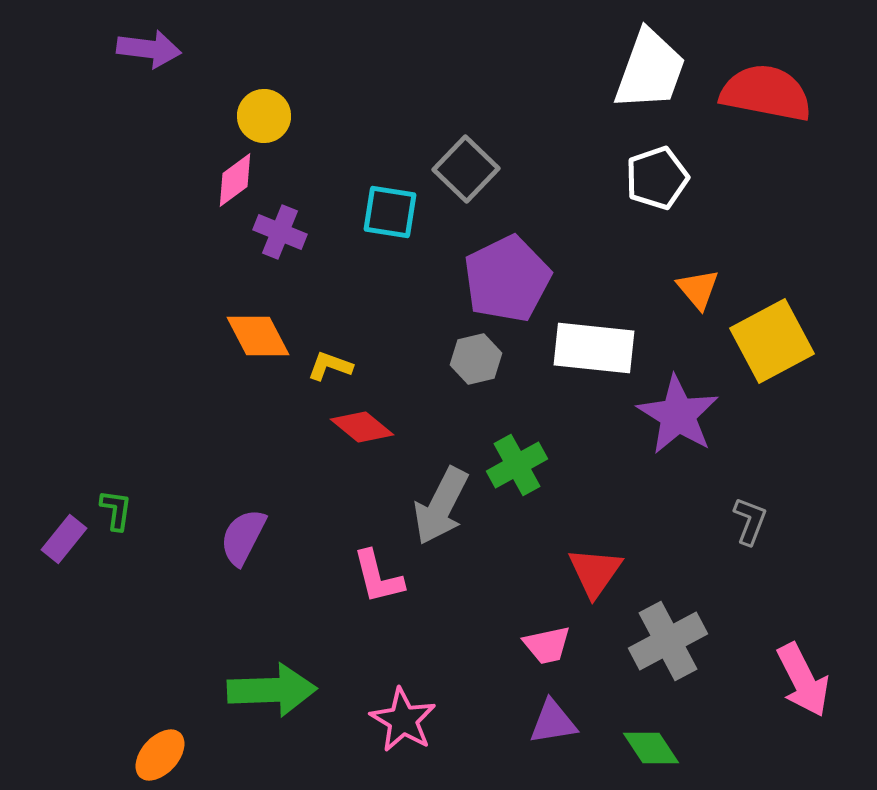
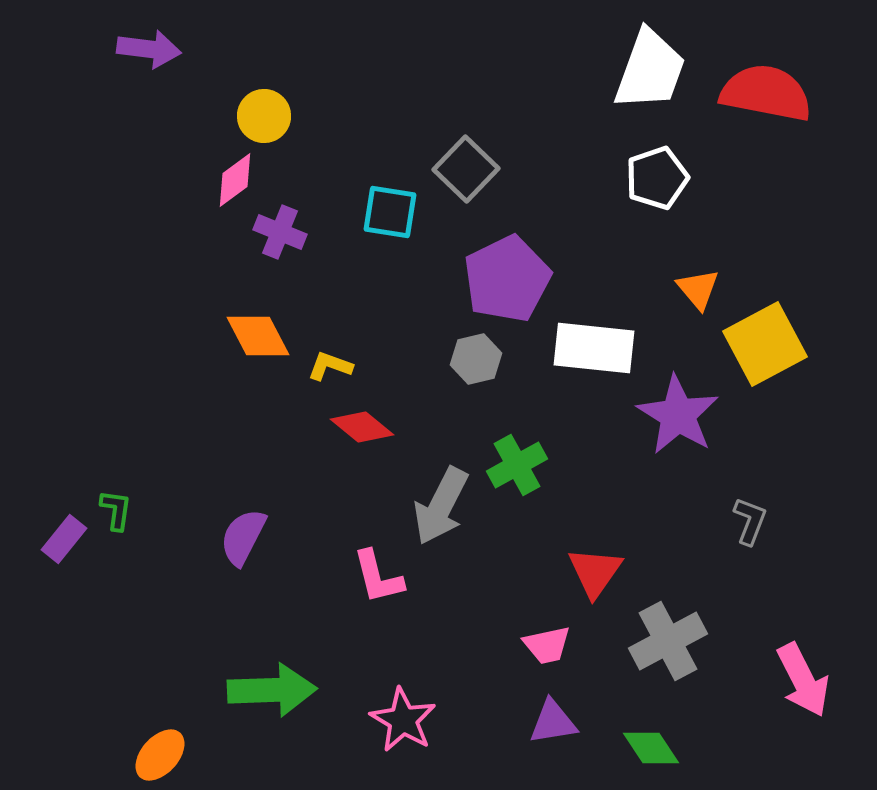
yellow square: moved 7 px left, 3 px down
